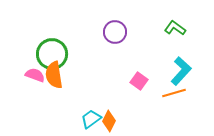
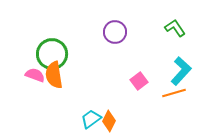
green L-shape: rotated 20 degrees clockwise
pink square: rotated 18 degrees clockwise
